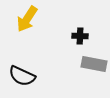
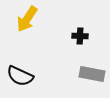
gray rectangle: moved 2 px left, 10 px down
black semicircle: moved 2 px left
